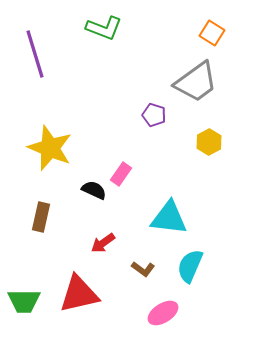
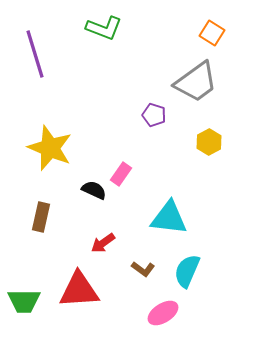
cyan semicircle: moved 3 px left, 5 px down
red triangle: moved 4 px up; rotated 9 degrees clockwise
